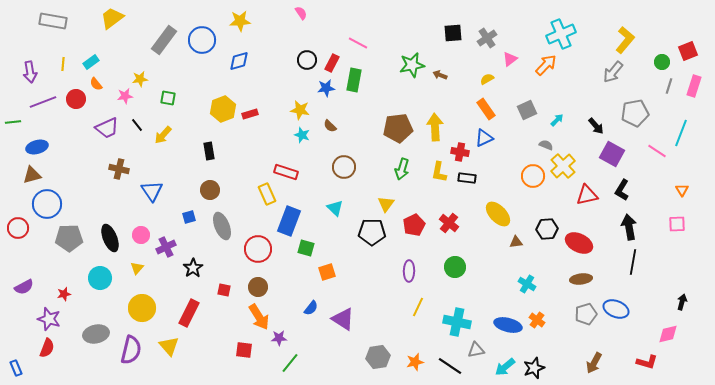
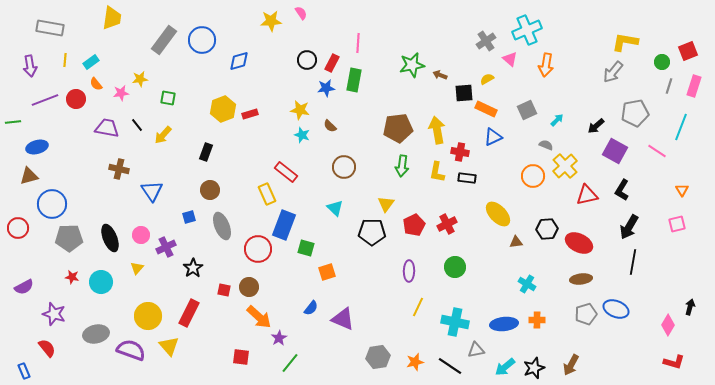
yellow trapezoid at (112, 18): rotated 135 degrees clockwise
gray rectangle at (53, 21): moved 3 px left, 7 px down
yellow star at (240, 21): moved 31 px right
black square at (453, 33): moved 11 px right, 60 px down
cyan cross at (561, 34): moved 34 px left, 4 px up
gray cross at (487, 38): moved 1 px left, 3 px down
yellow L-shape at (625, 40): moved 2 px down; rotated 120 degrees counterclockwise
pink line at (358, 43): rotated 66 degrees clockwise
pink triangle at (510, 59): rotated 42 degrees counterclockwise
yellow line at (63, 64): moved 2 px right, 4 px up
orange arrow at (546, 65): rotated 145 degrees clockwise
purple arrow at (30, 72): moved 6 px up
pink star at (125, 96): moved 4 px left, 3 px up
purple line at (43, 102): moved 2 px right, 2 px up
orange rectangle at (486, 109): rotated 30 degrees counterclockwise
black arrow at (596, 126): rotated 90 degrees clockwise
yellow arrow at (435, 127): moved 2 px right, 3 px down; rotated 8 degrees counterclockwise
purple trapezoid at (107, 128): rotated 145 degrees counterclockwise
cyan line at (681, 133): moved 6 px up
blue triangle at (484, 138): moved 9 px right, 1 px up
black rectangle at (209, 151): moved 3 px left, 1 px down; rotated 30 degrees clockwise
purple square at (612, 154): moved 3 px right, 3 px up
yellow cross at (563, 166): moved 2 px right
green arrow at (402, 169): moved 3 px up; rotated 10 degrees counterclockwise
red rectangle at (286, 172): rotated 20 degrees clockwise
yellow L-shape at (439, 172): moved 2 px left
brown triangle at (32, 175): moved 3 px left, 1 px down
blue circle at (47, 204): moved 5 px right
blue rectangle at (289, 221): moved 5 px left, 4 px down
red cross at (449, 223): moved 2 px left, 1 px down; rotated 24 degrees clockwise
pink square at (677, 224): rotated 12 degrees counterclockwise
black arrow at (629, 227): rotated 140 degrees counterclockwise
cyan circle at (100, 278): moved 1 px right, 4 px down
brown circle at (258, 287): moved 9 px left
red star at (64, 294): moved 8 px right, 17 px up; rotated 24 degrees clockwise
black arrow at (682, 302): moved 8 px right, 5 px down
yellow circle at (142, 308): moved 6 px right, 8 px down
orange arrow at (259, 317): rotated 16 degrees counterclockwise
purple star at (49, 319): moved 5 px right, 5 px up
purple triangle at (343, 319): rotated 10 degrees counterclockwise
orange cross at (537, 320): rotated 35 degrees counterclockwise
cyan cross at (457, 322): moved 2 px left
blue ellipse at (508, 325): moved 4 px left, 1 px up; rotated 20 degrees counterclockwise
pink diamond at (668, 334): moved 9 px up; rotated 45 degrees counterclockwise
purple star at (279, 338): rotated 28 degrees counterclockwise
red semicircle at (47, 348): rotated 60 degrees counterclockwise
purple semicircle at (131, 350): rotated 84 degrees counterclockwise
red square at (244, 350): moved 3 px left, 7 px down
red L-shape at (647, 362): moved 27 px right
brown arrow at (594, 363): moved 23 px left, 2 px down
blue rectangle at (16, 368): moved 8 px right, 3 px down
